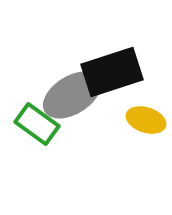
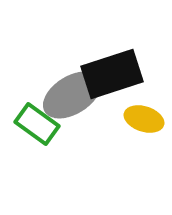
black rectangle: moved 2 px down
yellow ellipse: moved 2 px left, 1 px up
